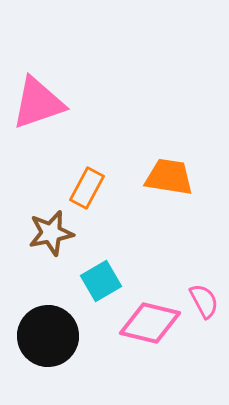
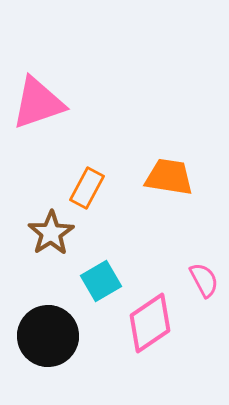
brown star: rotated 21 degrees counterclockwise
pink semicircle: moved 21 px up
pink diamond: rotated 48 degrees counterclockwise
